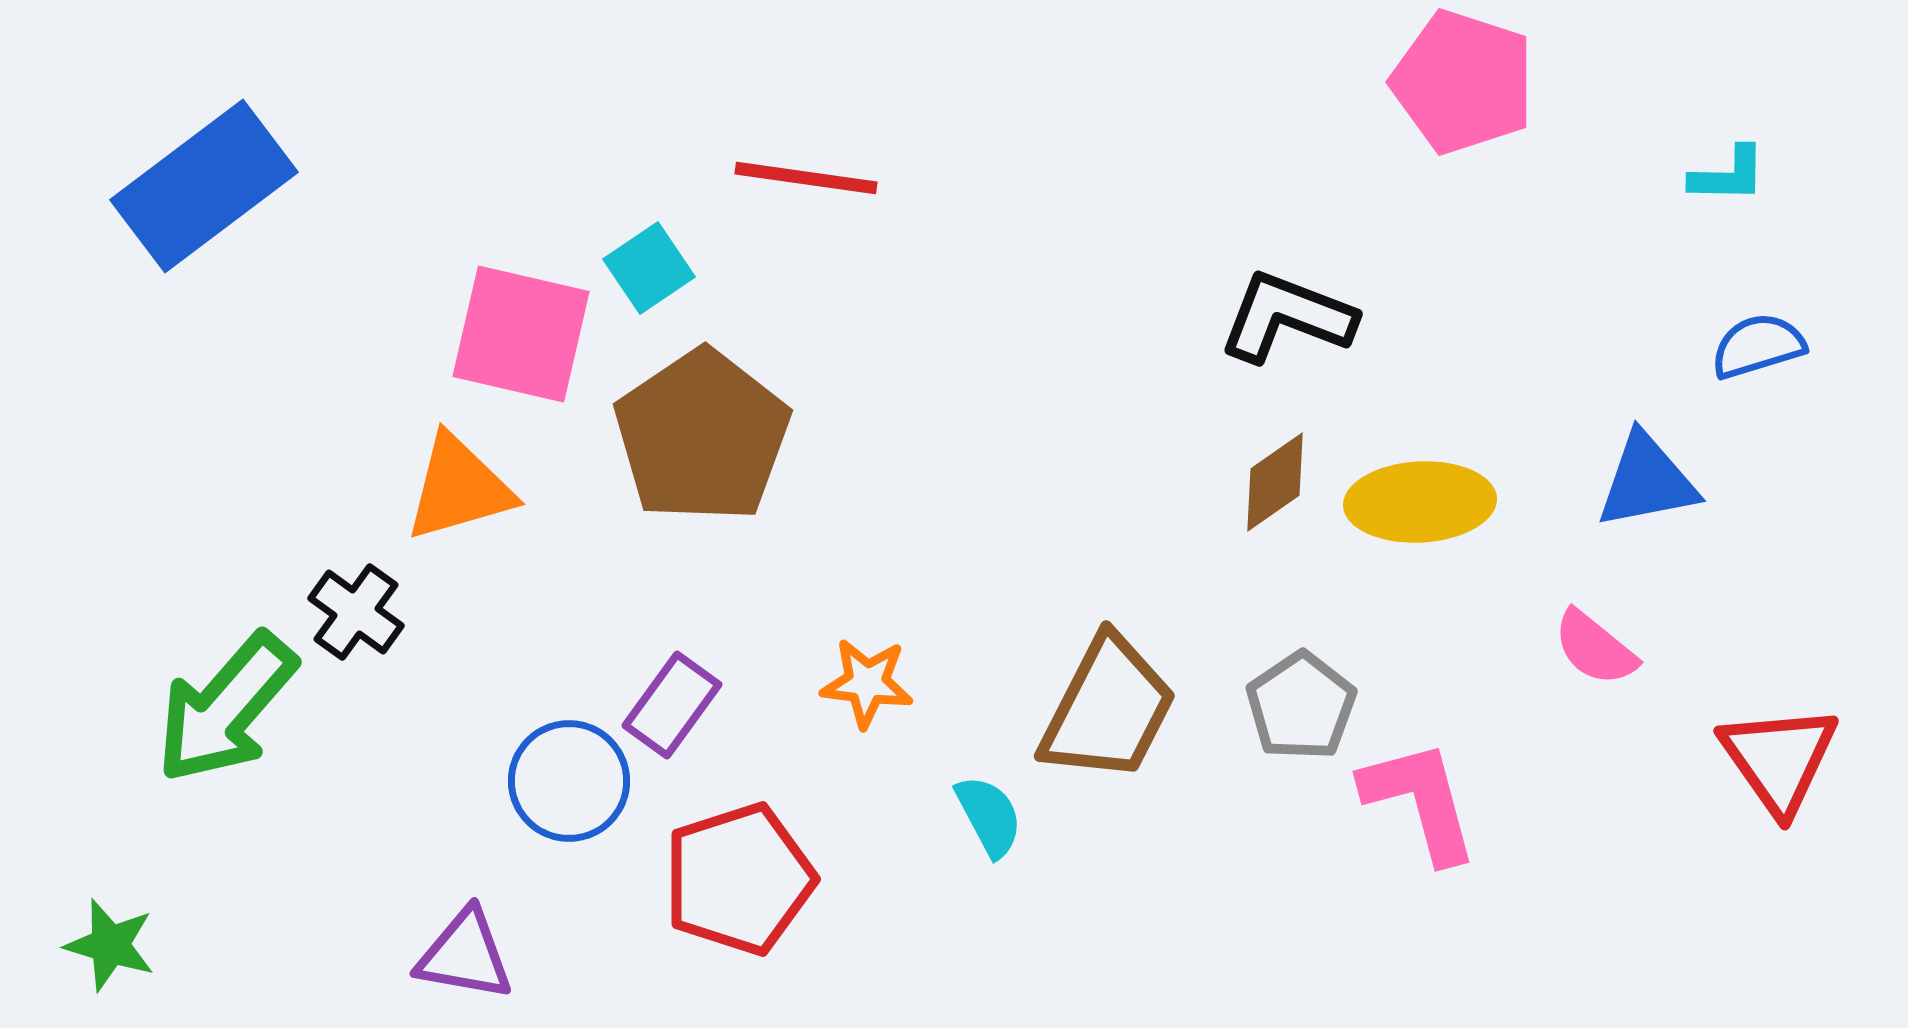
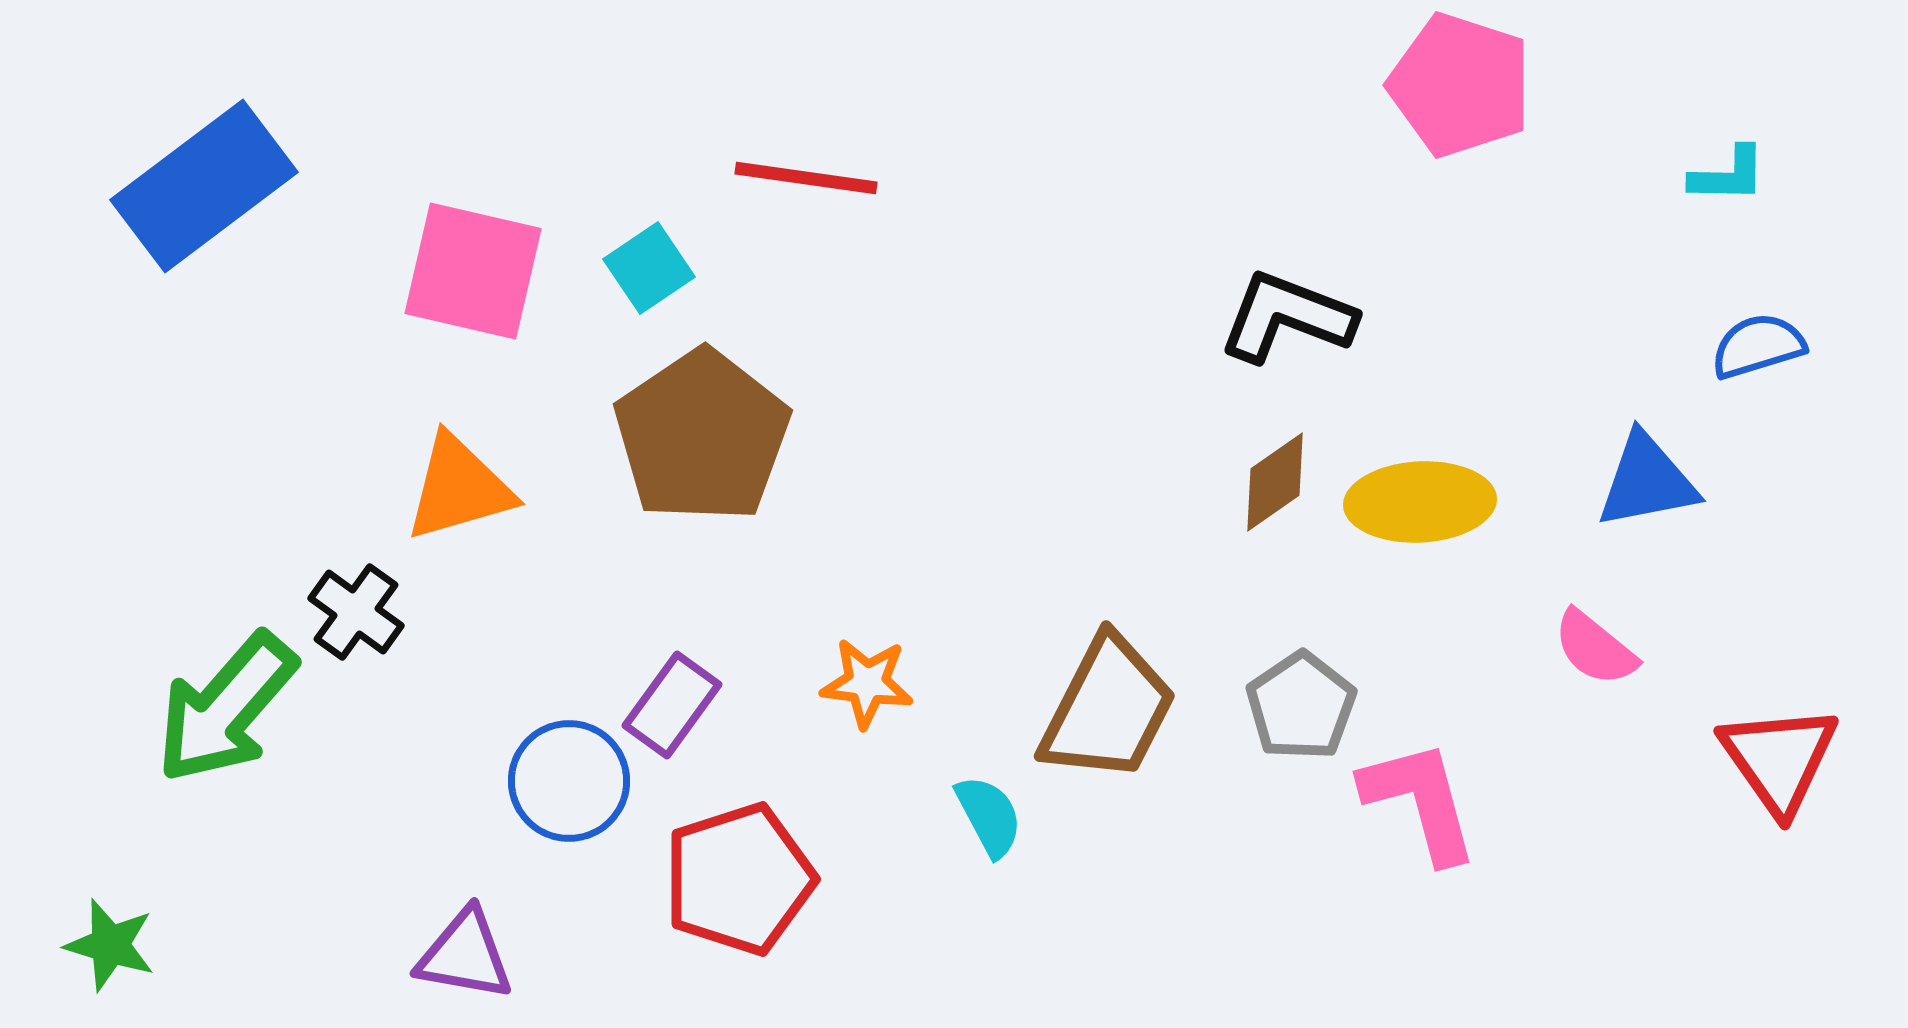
pink pentagon: moved 3 px left, 3 px down
pink square: moved 48 px left, 63 px up
